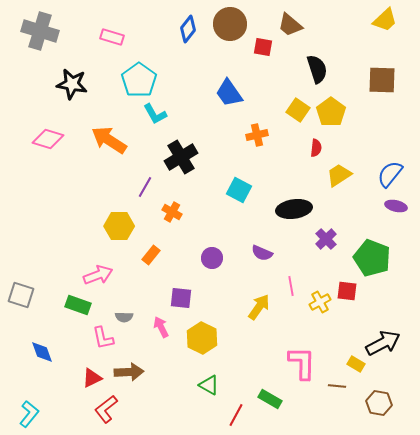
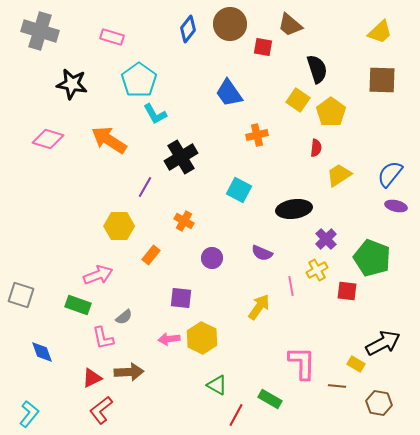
yellow trapezoid at (385, 20): moved 5 px left, 12 px down
yellow square at (298, 110): moved 10 px up
orange cross at (172, 212): moved 12 px right, 9 px down
yellow cross at (320, 302): moved 3 px left, 32 px up
gray semicircle at (124, 317): rotated 42 degrees counterclockwise
pink arrow at (161, 327): moved 8 px right, 12 px down; rotated 70 degrees counterclockwise
green triangle at (209, 385): moved 8 px right
red L-shape at (106, 409): moved 5 px left, 1 px down
